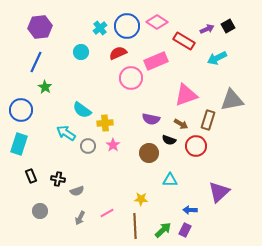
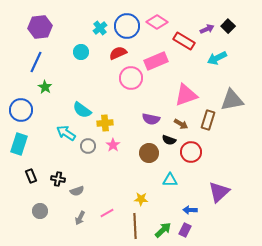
black square at (228, 26): rotated 16 degrees counterclockwise
red circle at (196, 146): moved 5 px left, 6 px down
